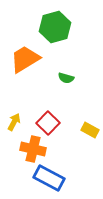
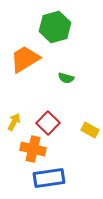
blue rectangle: rotated 36 degrees counterclockwise
